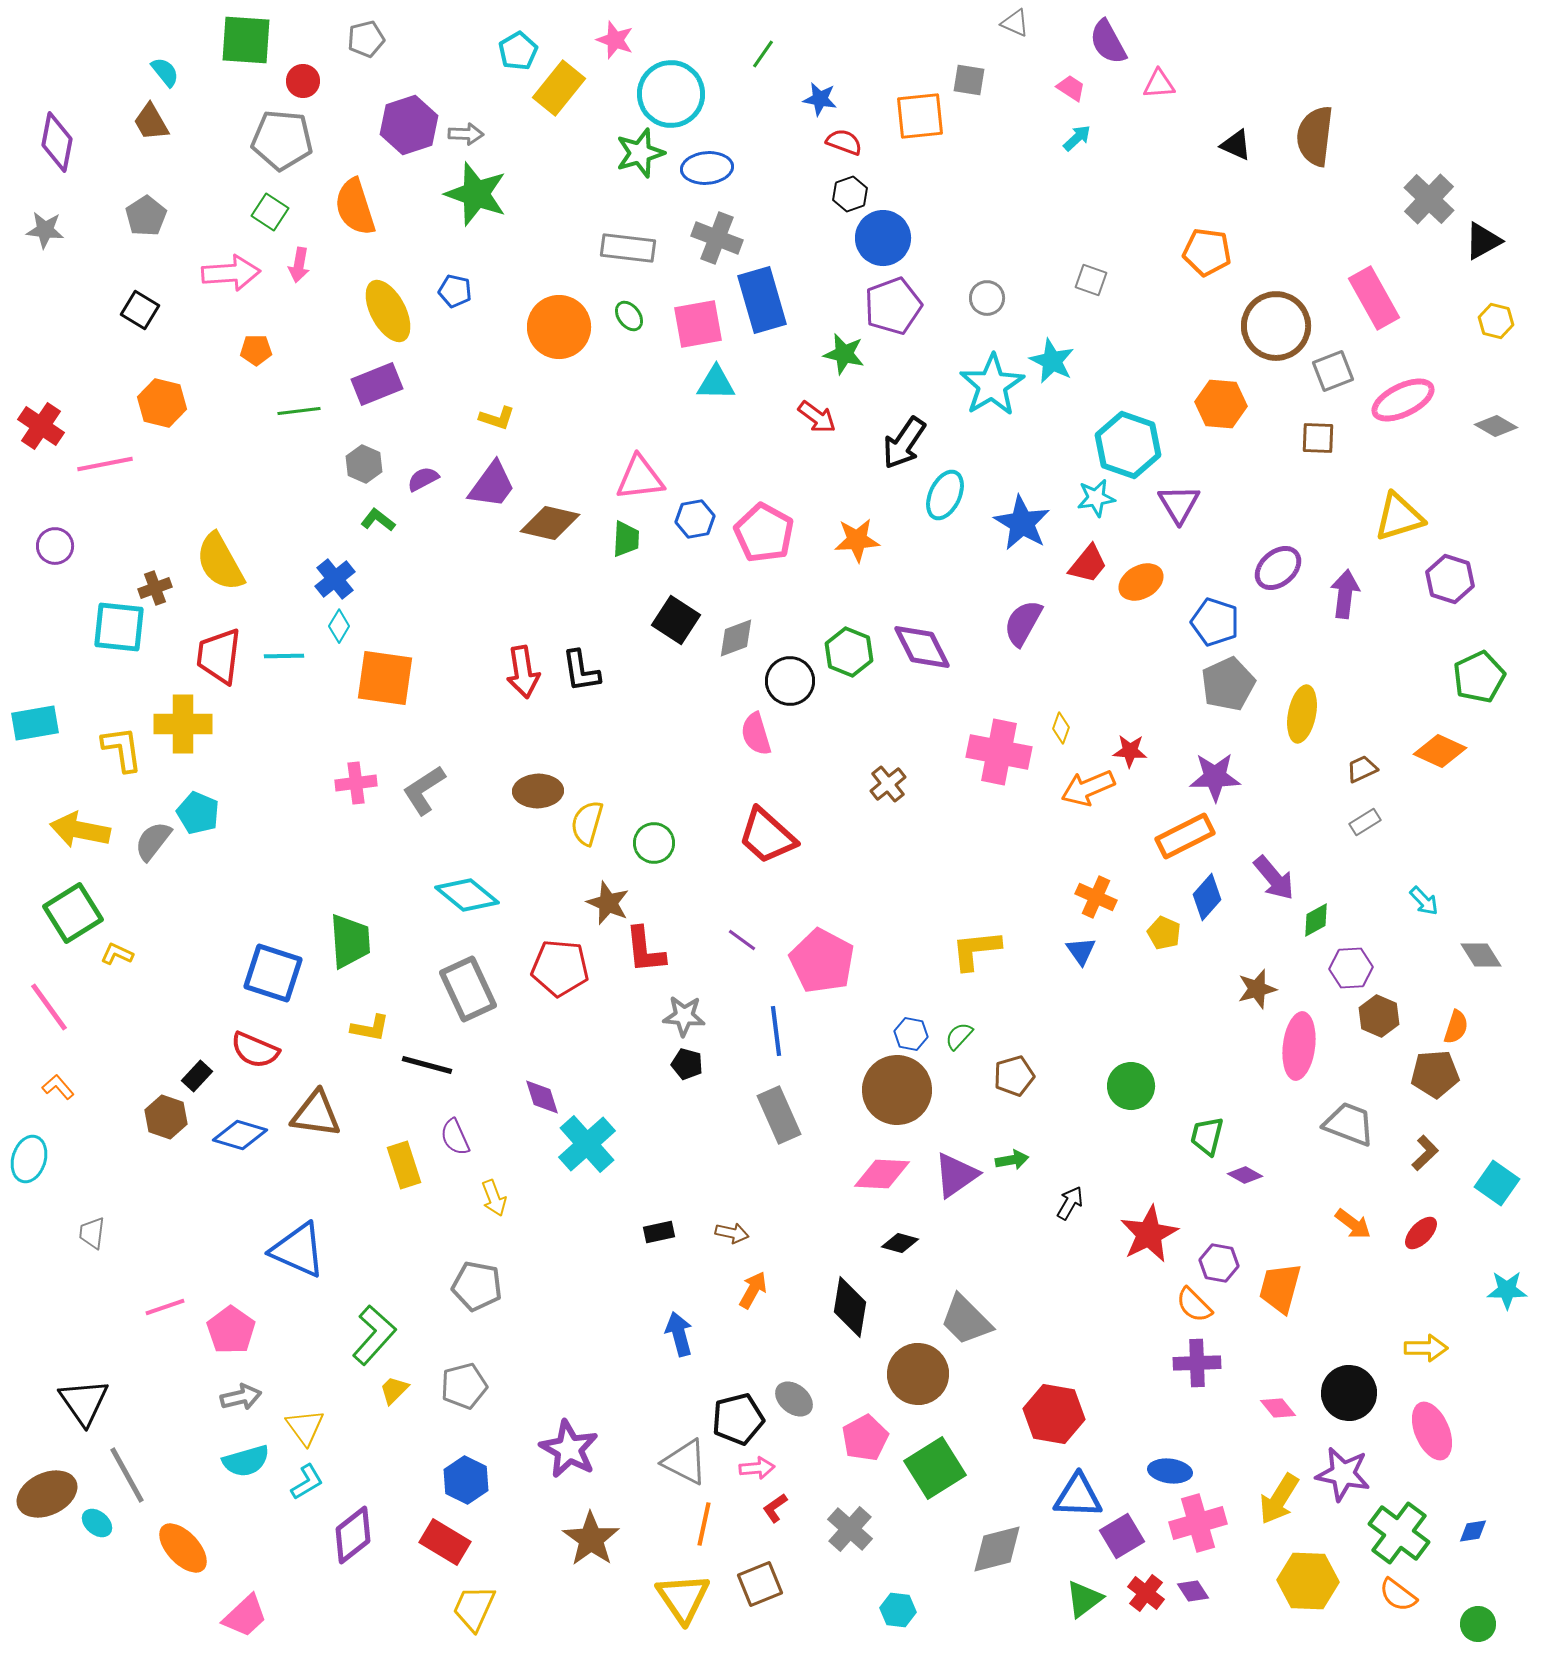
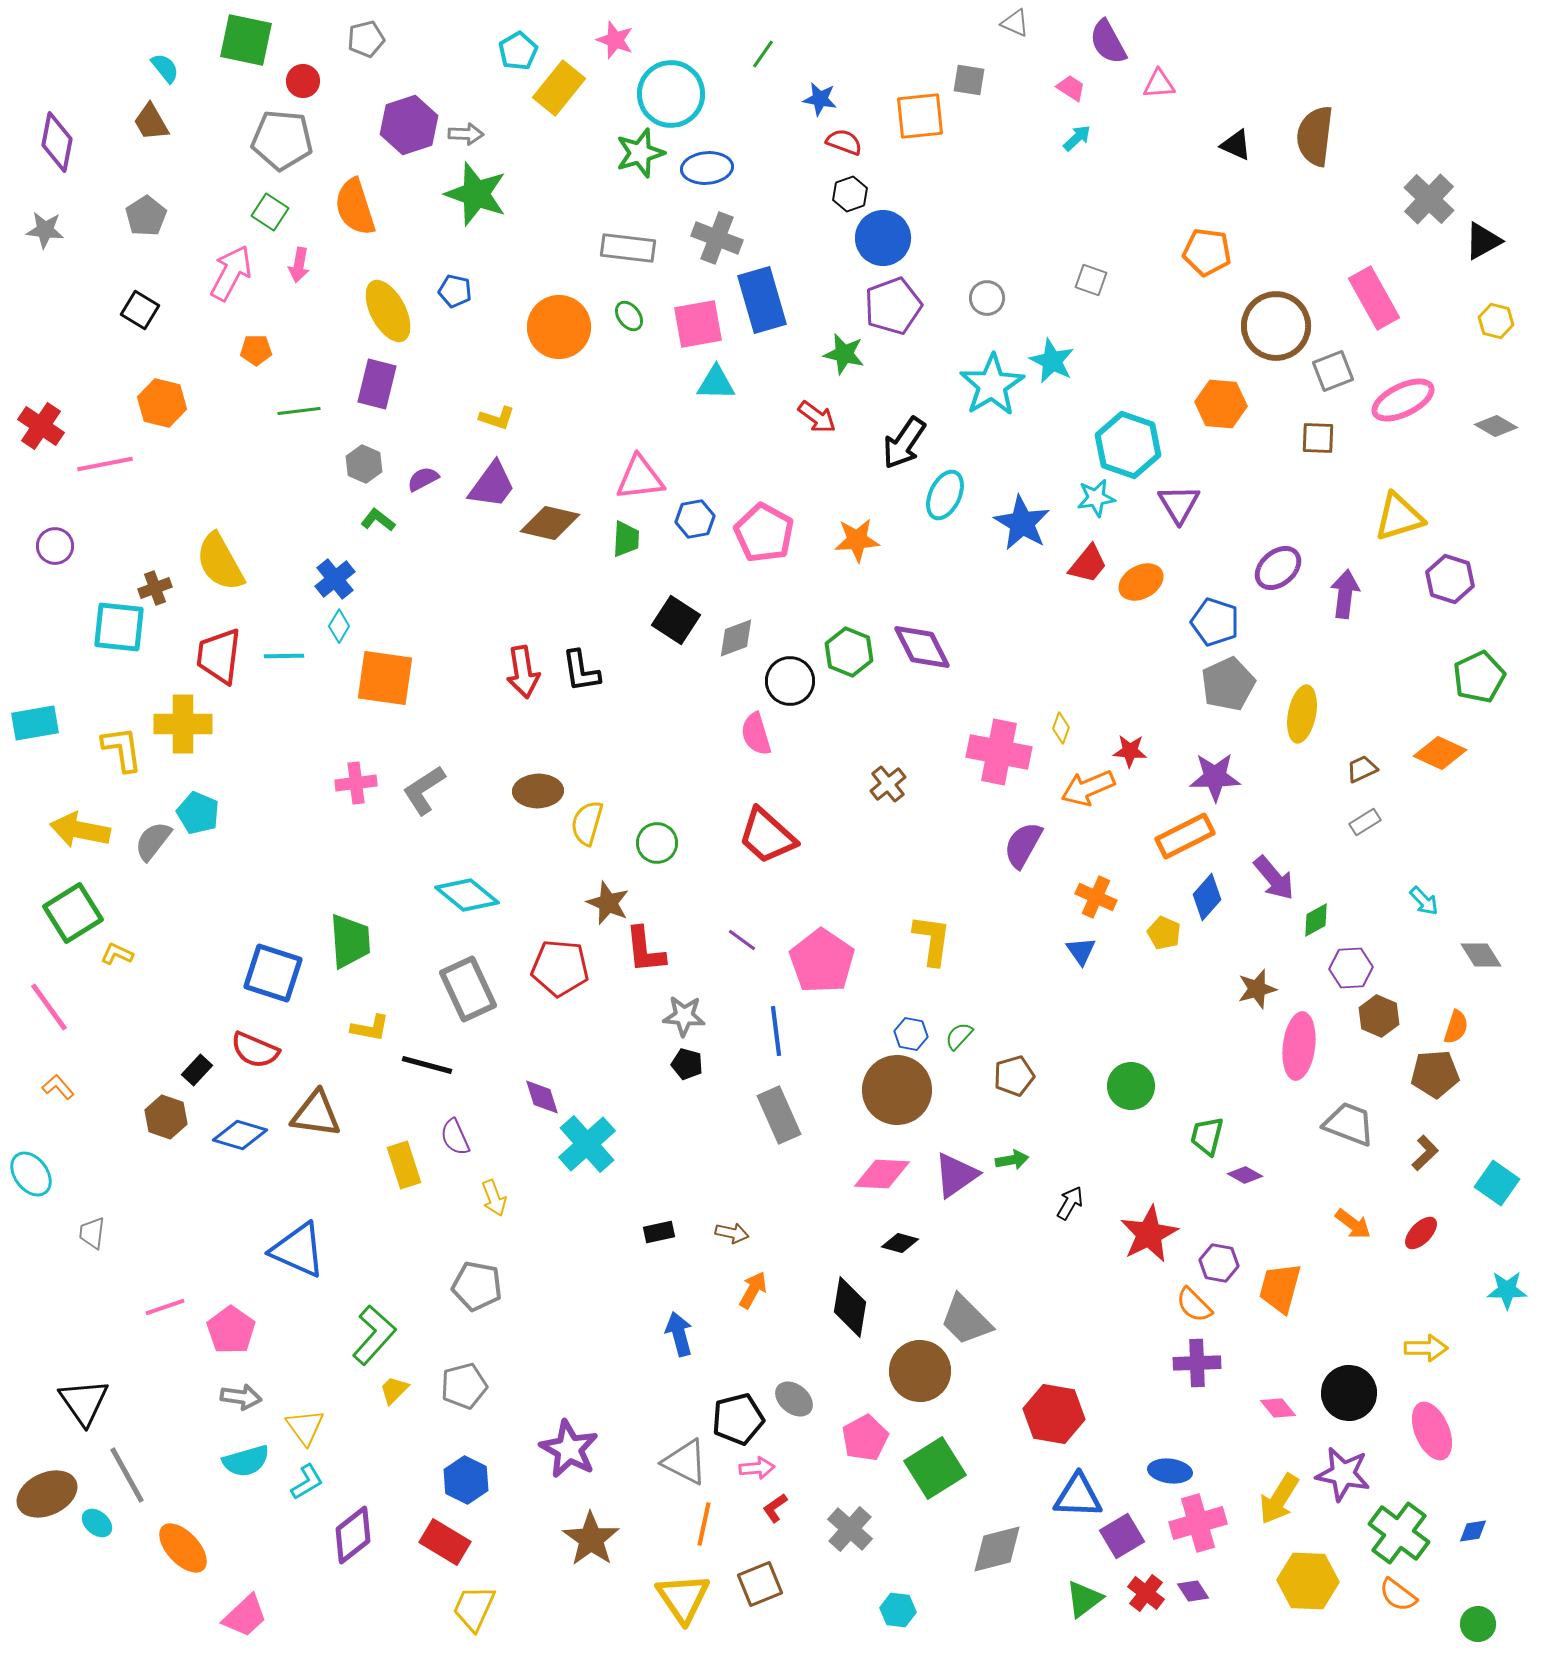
green square at (246, 40): rotated 8 degrees clockwise
cyan semicircle at (165, 72): moved 4 px up
pink arrow at (231, 273): rotated 58 degrees counterclockwise
purple rectangle at (377, 384): rotated 54 degrees counterclockwise
purple semicircle at (1023, 623): moved 222 px down
orange diamond at (1440, 751): moved 2 px down
green circle at (654, 843): moved 3 px right
yellow L-shape at (976, 950): moved 44 px left, 10 px up; rotated 104 degrees clockwise
pink pentagon at (822, 961): rotated 6 degrees clockwise
black rectangle at (197, 1076): moved 6 px up
cyan ellipse at (29, 1159): moved 2 px right, 15 px down; rotated 54 degrees counterclockwise
brown circle at (918, 1374): moved 2 px right, 3 px up
gray arrow at (241, 1397): rotated 21 degrees clockwise
